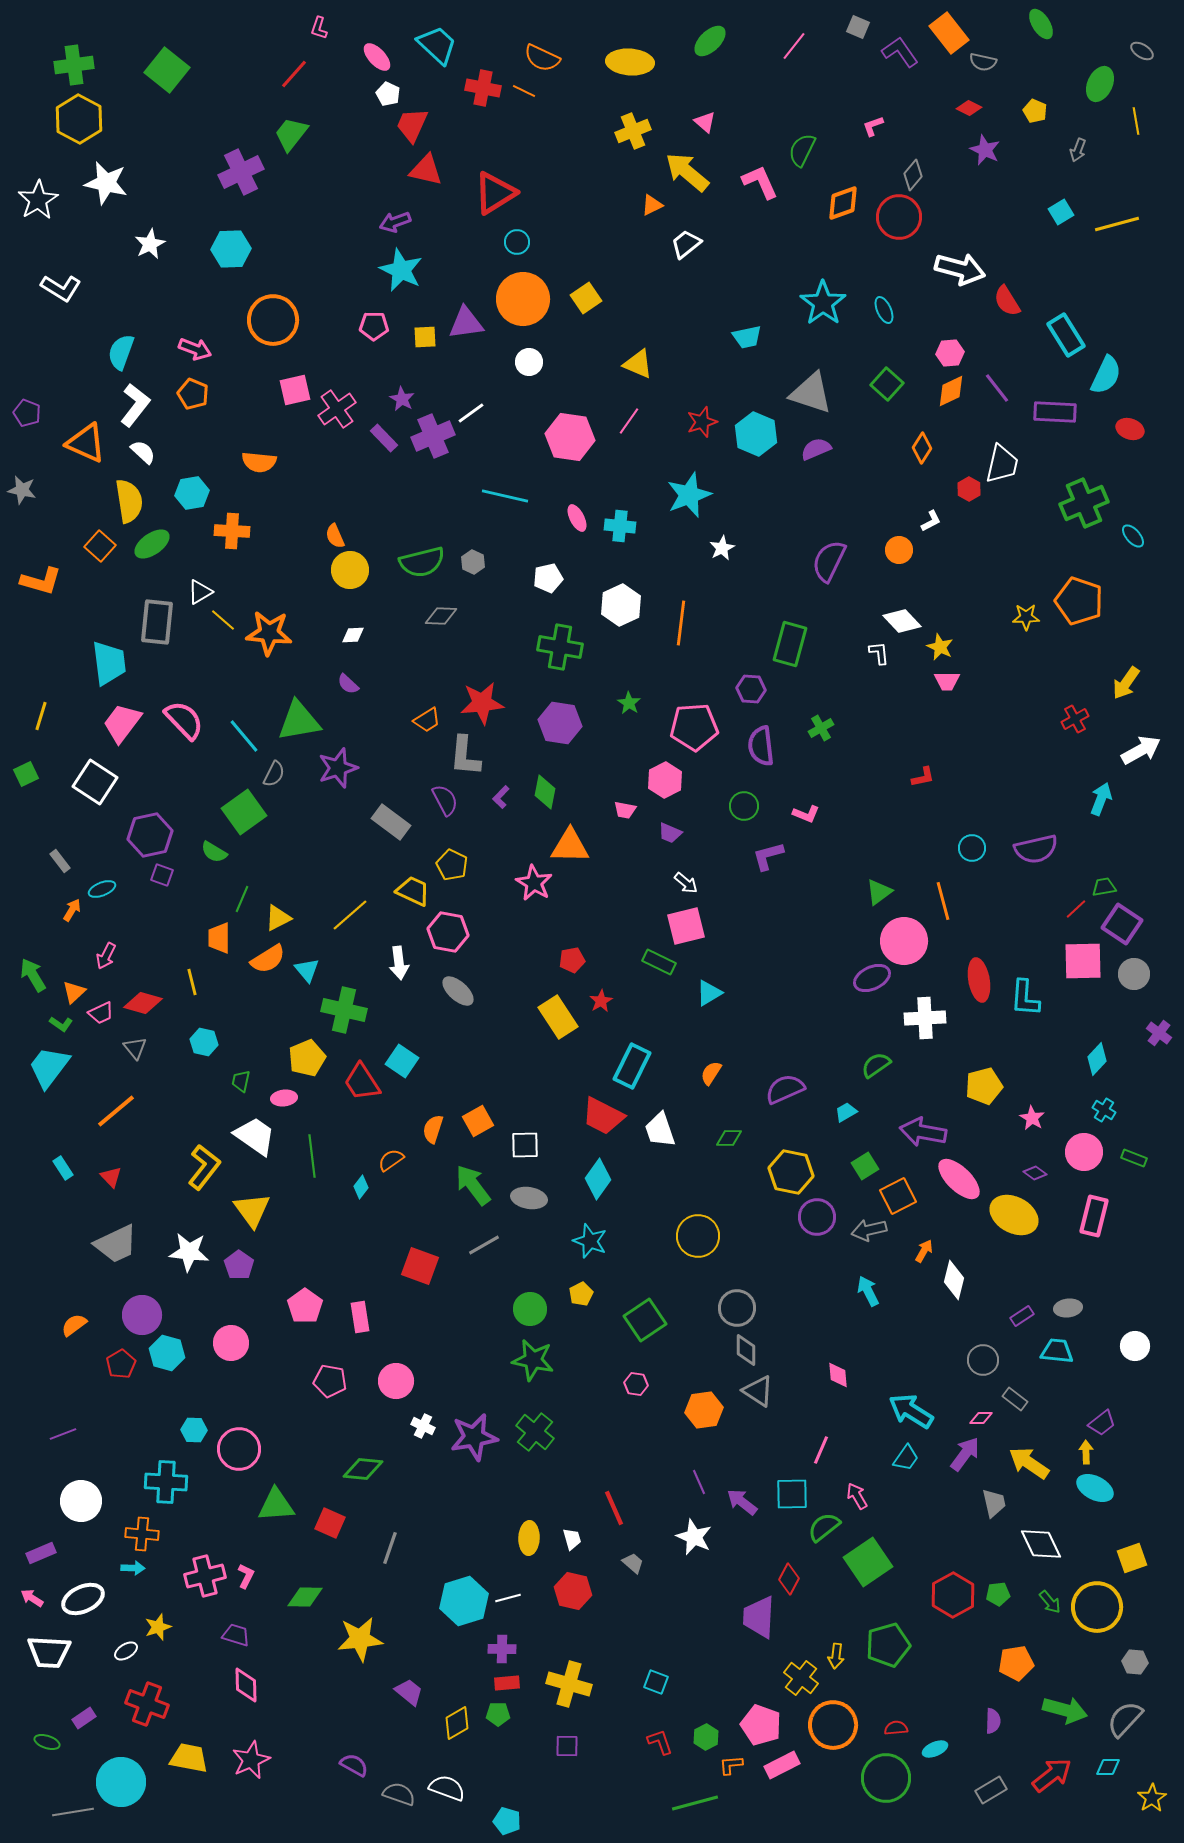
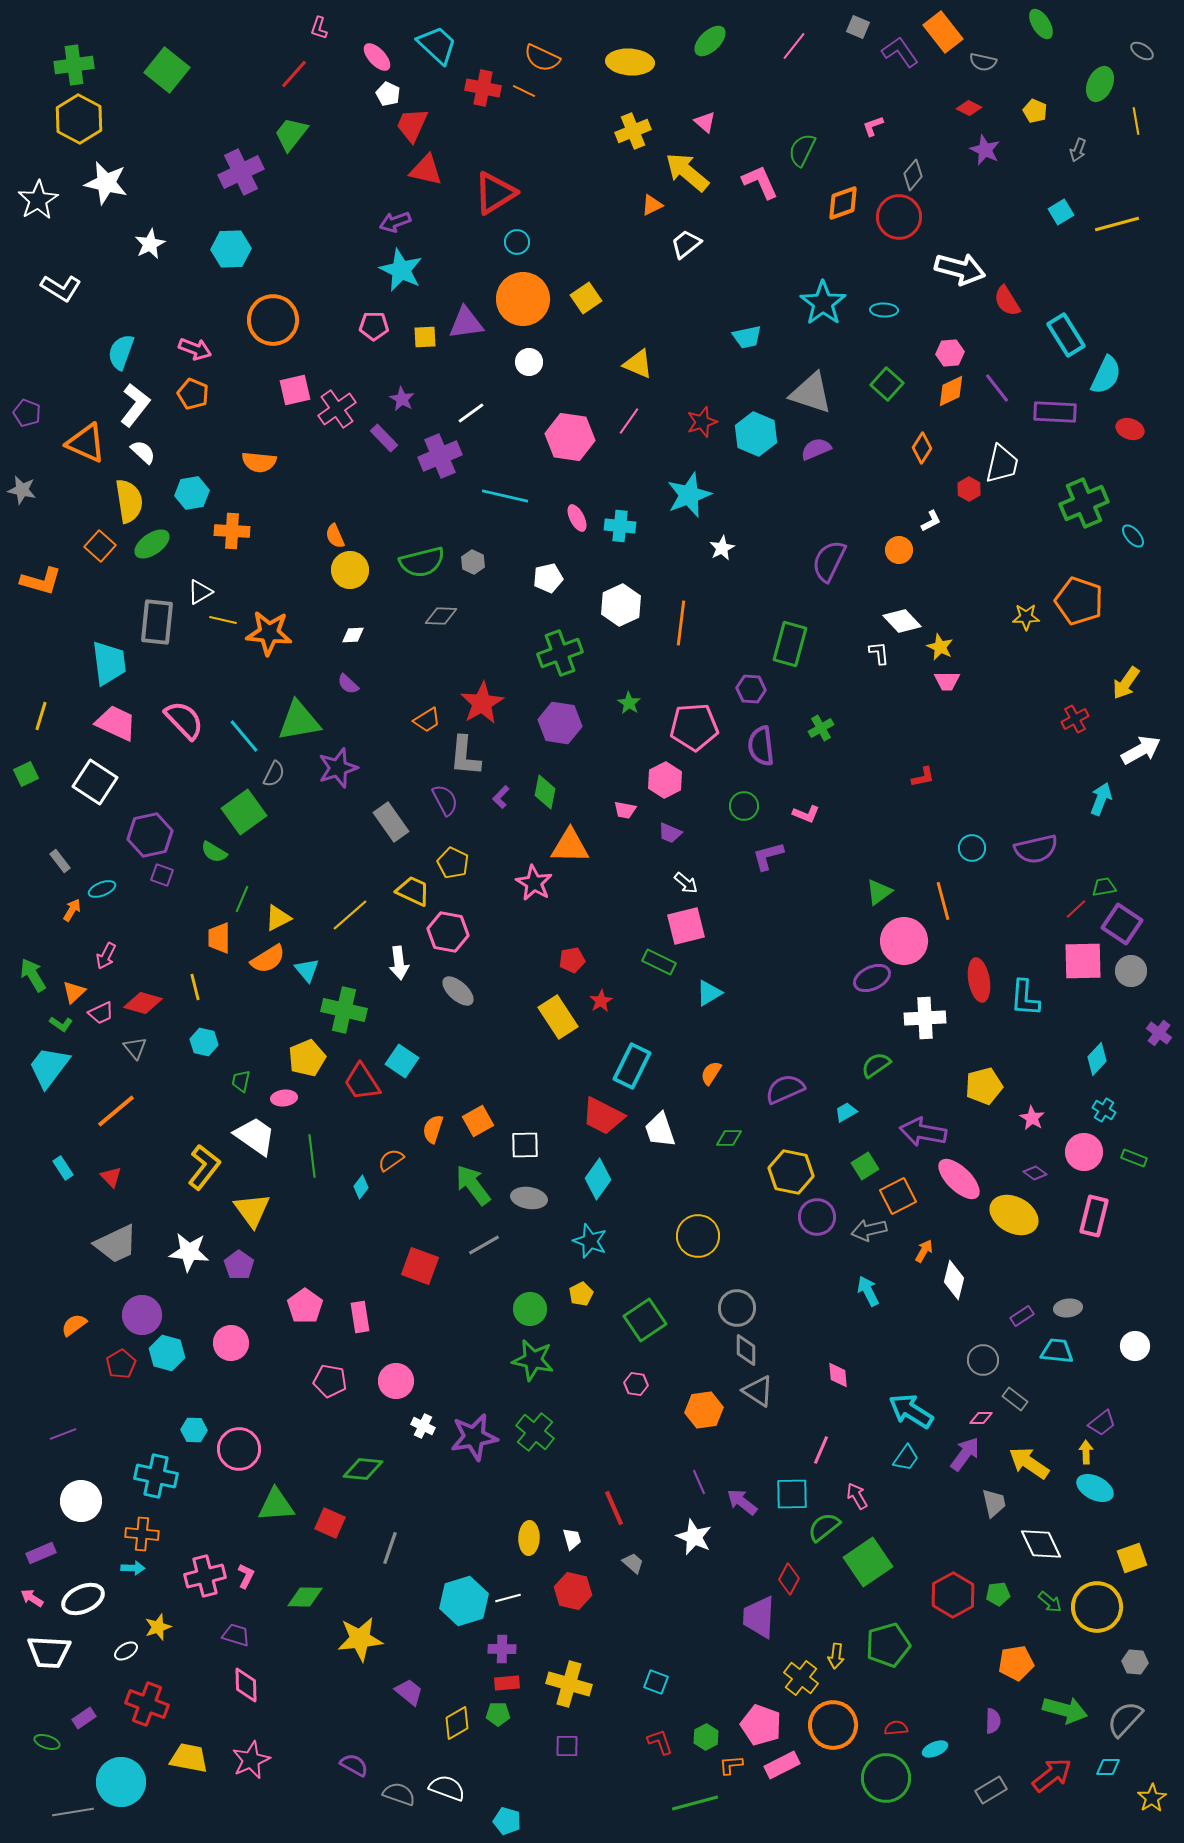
orange rectangle at (949, 33): moved 6 px left, 1 px up
cyan ellipse at (884, 310): rotated 64 degrees counterclockwise
purple cross at (433, 436): moved 7 px right, 20 px down
yellow line at (223, 620): rotated 28 degrees counterclockwise
green cross at (560, 647): moved 6 px down; rotated 30 degrees counterclockwise
red star at (482, 703): rotated 24 degrees counterclockwise
pink trapezoid at (122, 723): moved 6 px left; rotated 78 degrees clockwise
gray rectangle at (391, 822): rotated 18 degrees clockwise
yellow pentagon at (452, 865): moved 1 px right, 2 px up
gray circle at (1134, 974): moved 3 px left, 3 px up
yellow line at (192, 982): moved 3 px right, 5 px down
cyan cross at (166, 1482): moved 10 px left, 6 px up; rotated 9 degrees clockwise
green arrow at (1050, 1602): rotated 10 degrees counterclockwise
